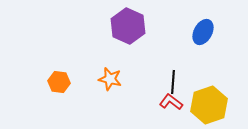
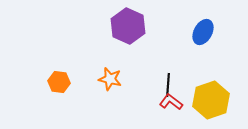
black line: moved 5 px left, 3 px down
yellow hexagon: moved 2 px right, 5 px up
